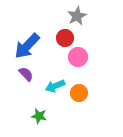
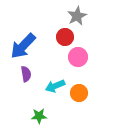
red circle: moved 1 px up
blue arrow: moved 4 px left
purple semicircle: rotated 35 degrees clockwise
green star: rotated 14 degrees counterclockwise
